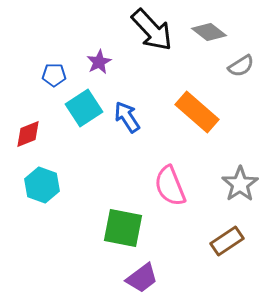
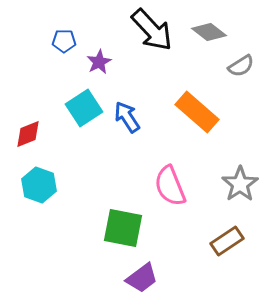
blue pentagon: moved 10 px right, 34 px up
cyan hexagon: moved 3 px left
